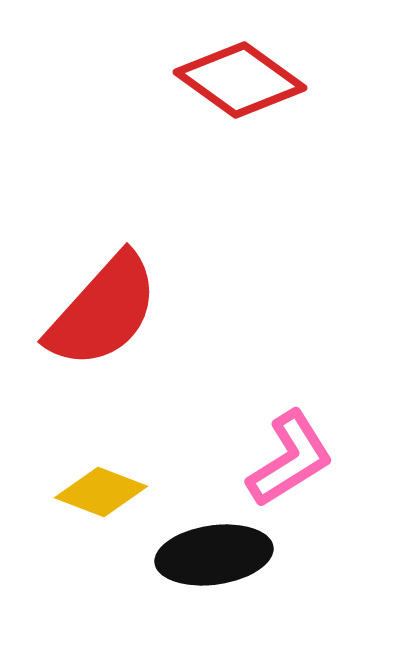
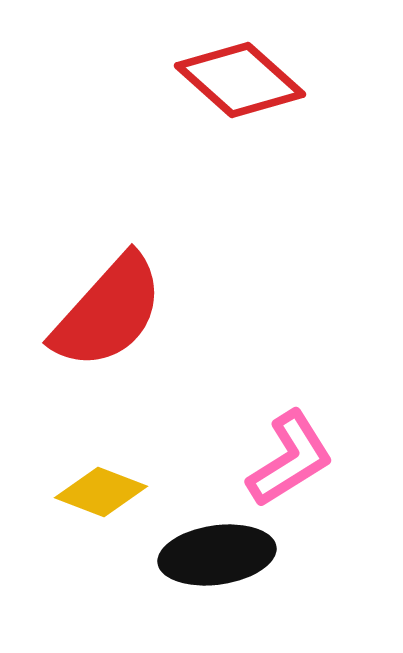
red diamond: rotated 6 degrees clockwise
red semicircle: moved 5 px right, 1 px down
black ellipse: moved 3 px right
